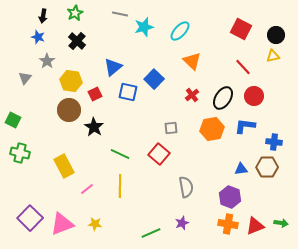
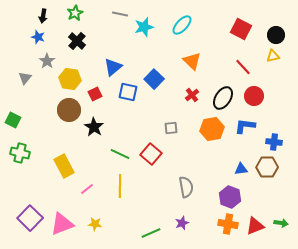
cyan ellipse at (180, 31): moved 2 px right, 6 px up
yellow hexagon at (71, 81): moved 1 px left, 2 px up
red square at (159, 154): moved 8 px left
